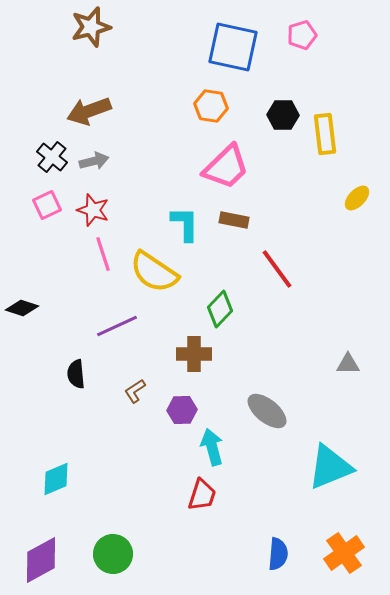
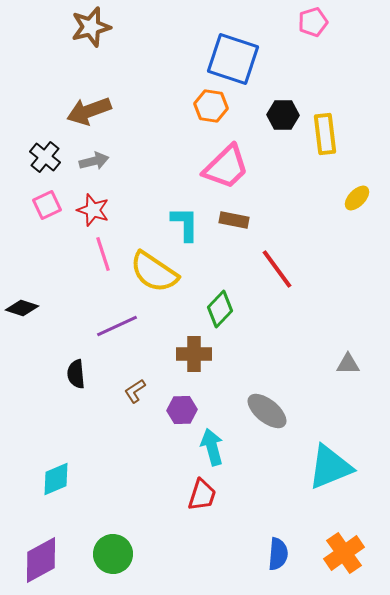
pink pentagon: moved 11 px right, 13 px up
blue square: moved 12 px down; rotated 6 degrees clockwise
black cross: moved 7 px left
